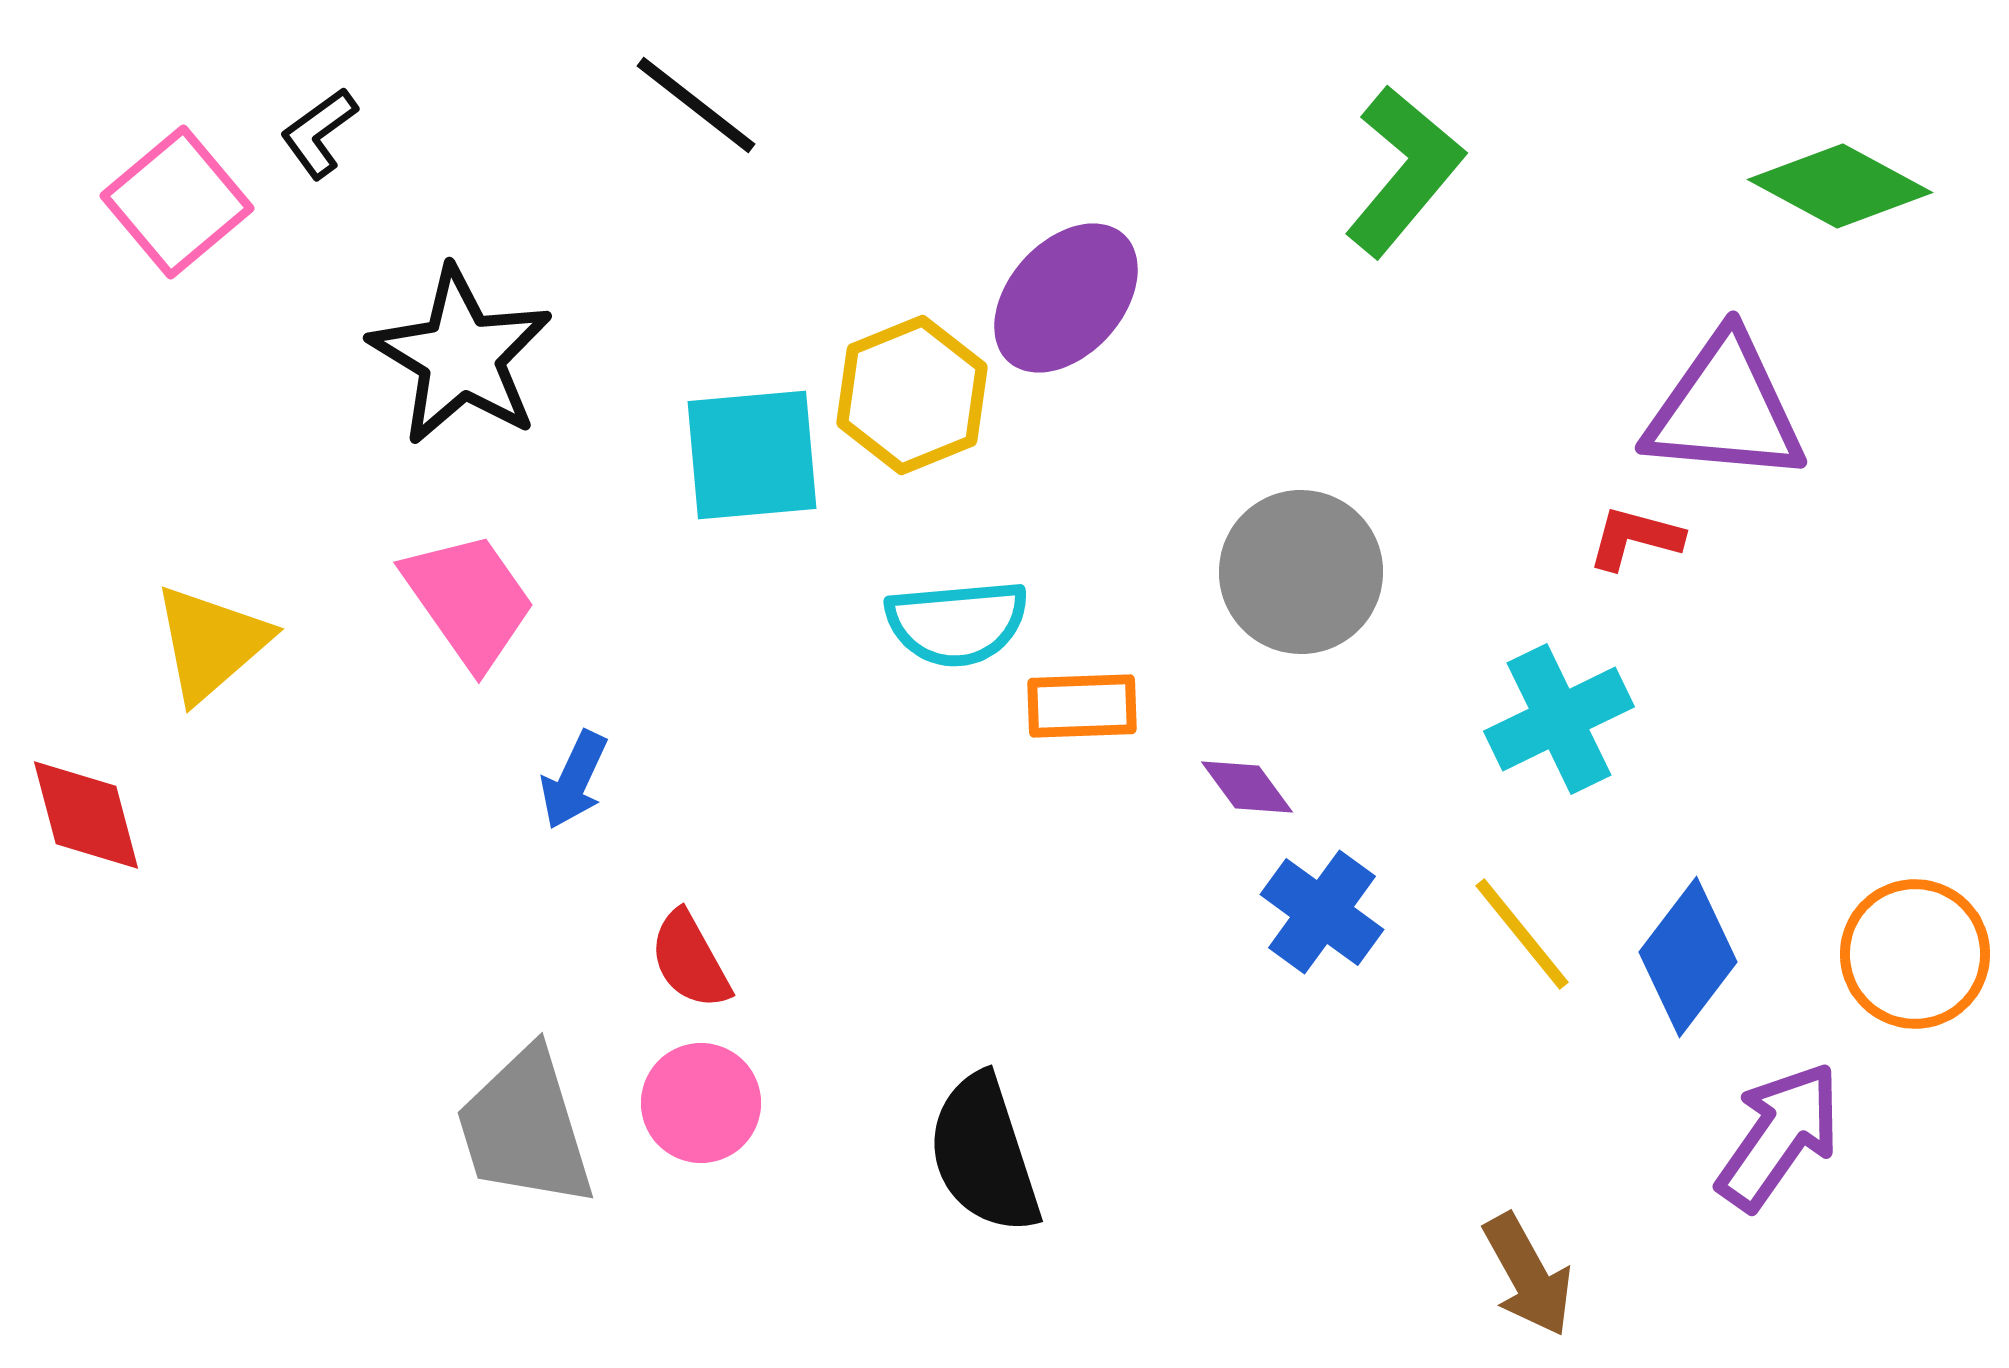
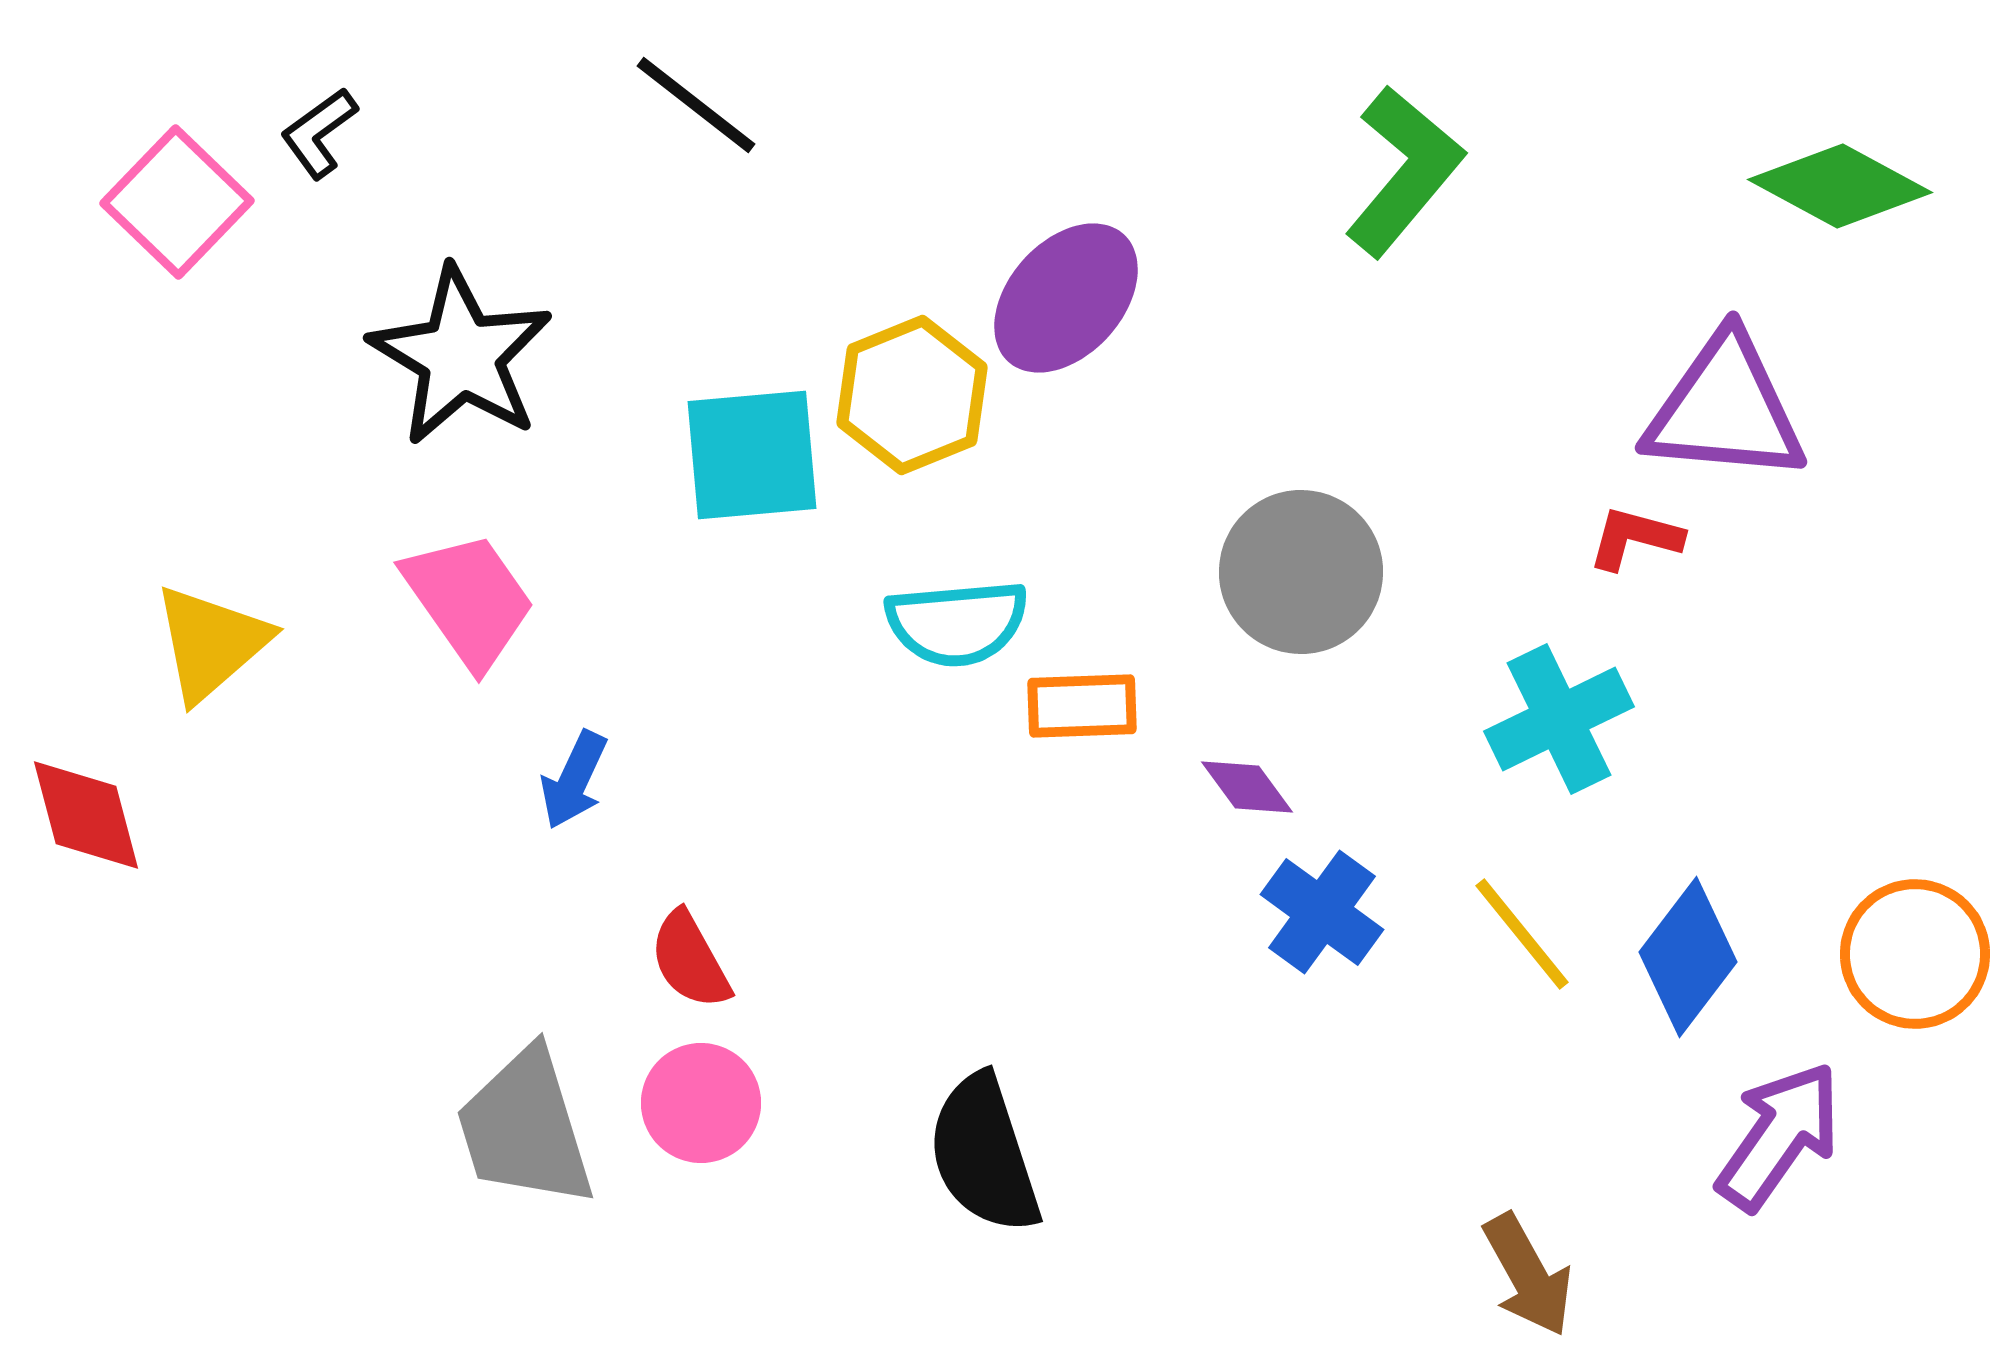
pink square: rotated 6 degrees counterclockwise
